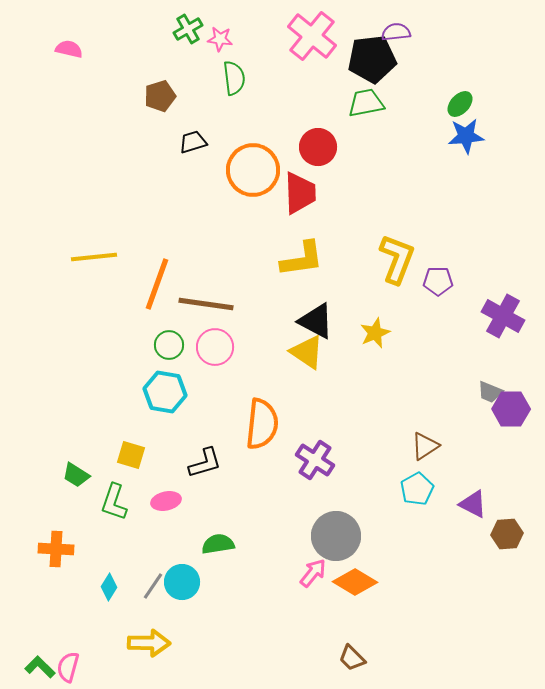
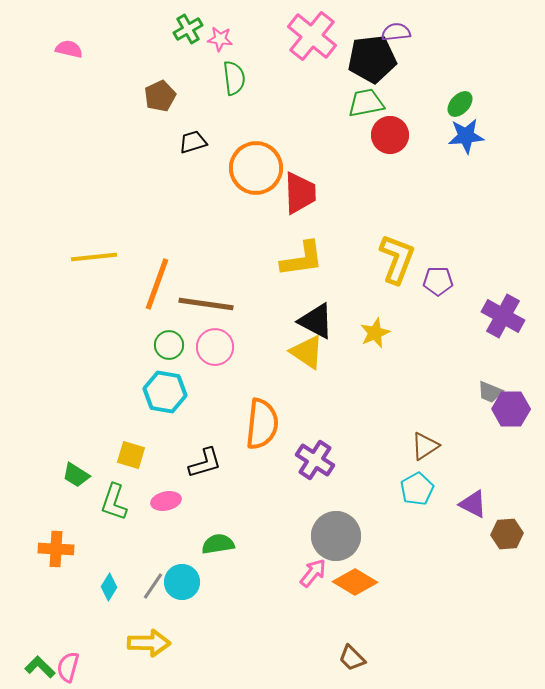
brown pentagon at (160, 96): rotated 8 degrees counterclockwise
red circle at (318, 147): moved 72 px right, 12 px up
orange circle at (253, 170): moved 3 px right, 2 px up
